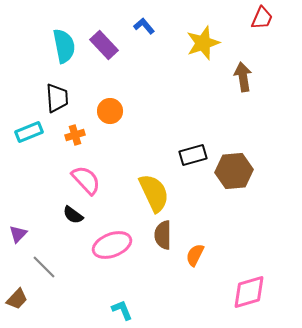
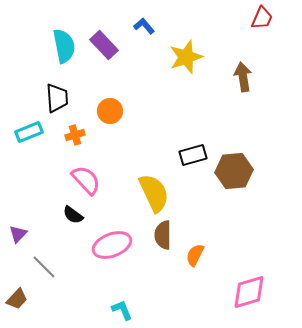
yellow star: moved 17 px left, 14 px down
